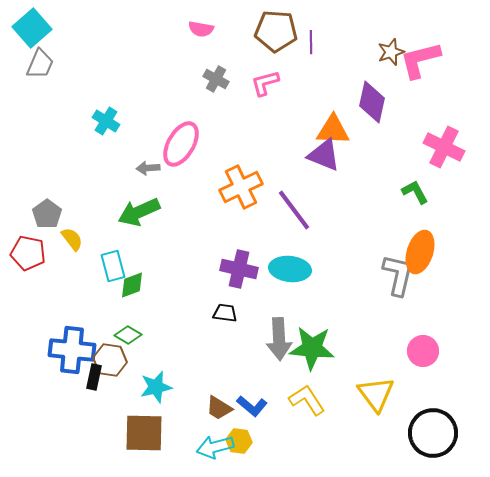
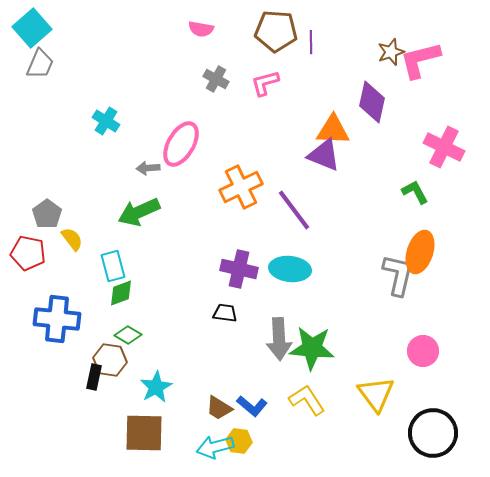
green diamond at (132, 285): moved 11 px left, 8 px down
blue cross at (72, 350): moved 15 px left, 31 px up
cyan star at (156, 387): rotated 16 degrees counterclockwise
